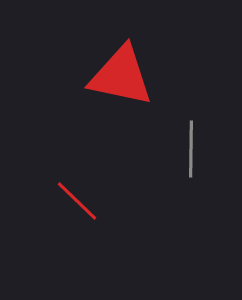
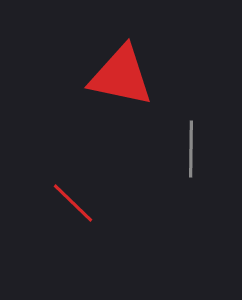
red line: moved 4 px left, 2 px down
